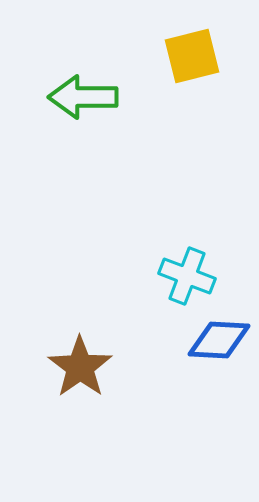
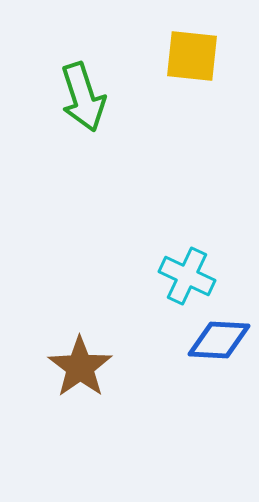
yellow square: rotated 20 degrees clockwise
green arrow: rotated 108 degrees counterclockwise
cyan cross: rotated 4 degrees clockwise
